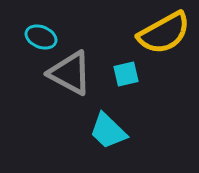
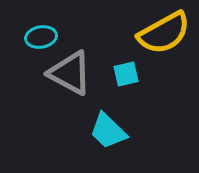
cyan ellipse: rotated 32 degrees counterclockwise
